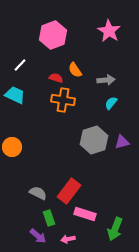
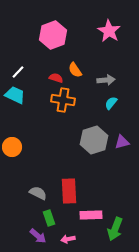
white line: moved 2 px left, 7 px down
red rectangle: rotated 40 degrees counterclockwise
pink rectangle: moved 6 px right, 1 px down; rotated 20 degrees counterclockwise
